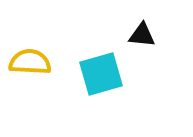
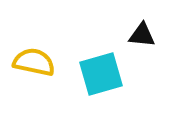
yellow semicircle: moved 4 px right; rotated 9 degrees clockwise
